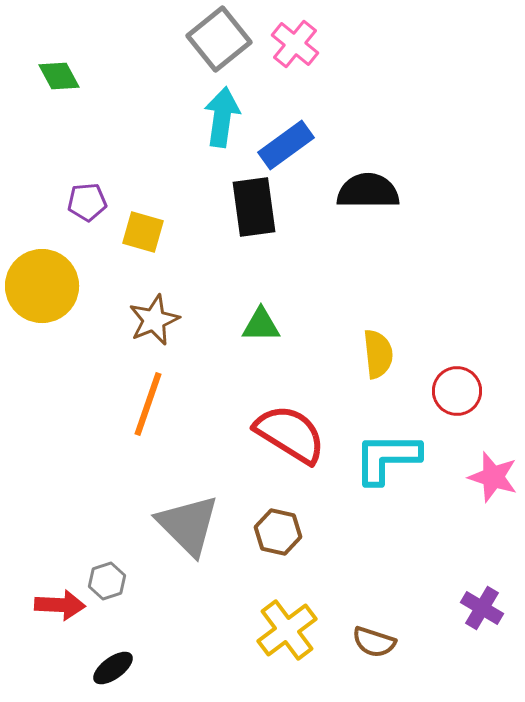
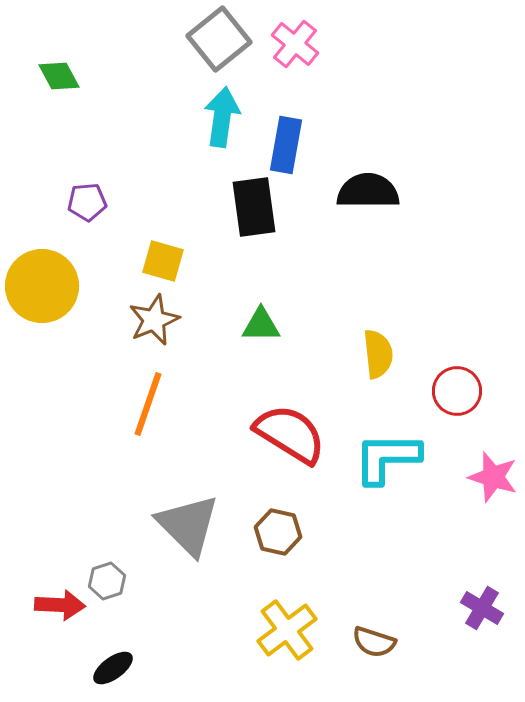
blue rectangle: rotated 44 degrees counterclockwise
yellow square: moved 20 px right, 29 px down
